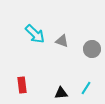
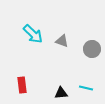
cyan arrow: moved 2 px left
cyan line: rotated 72 degrees clockwise
